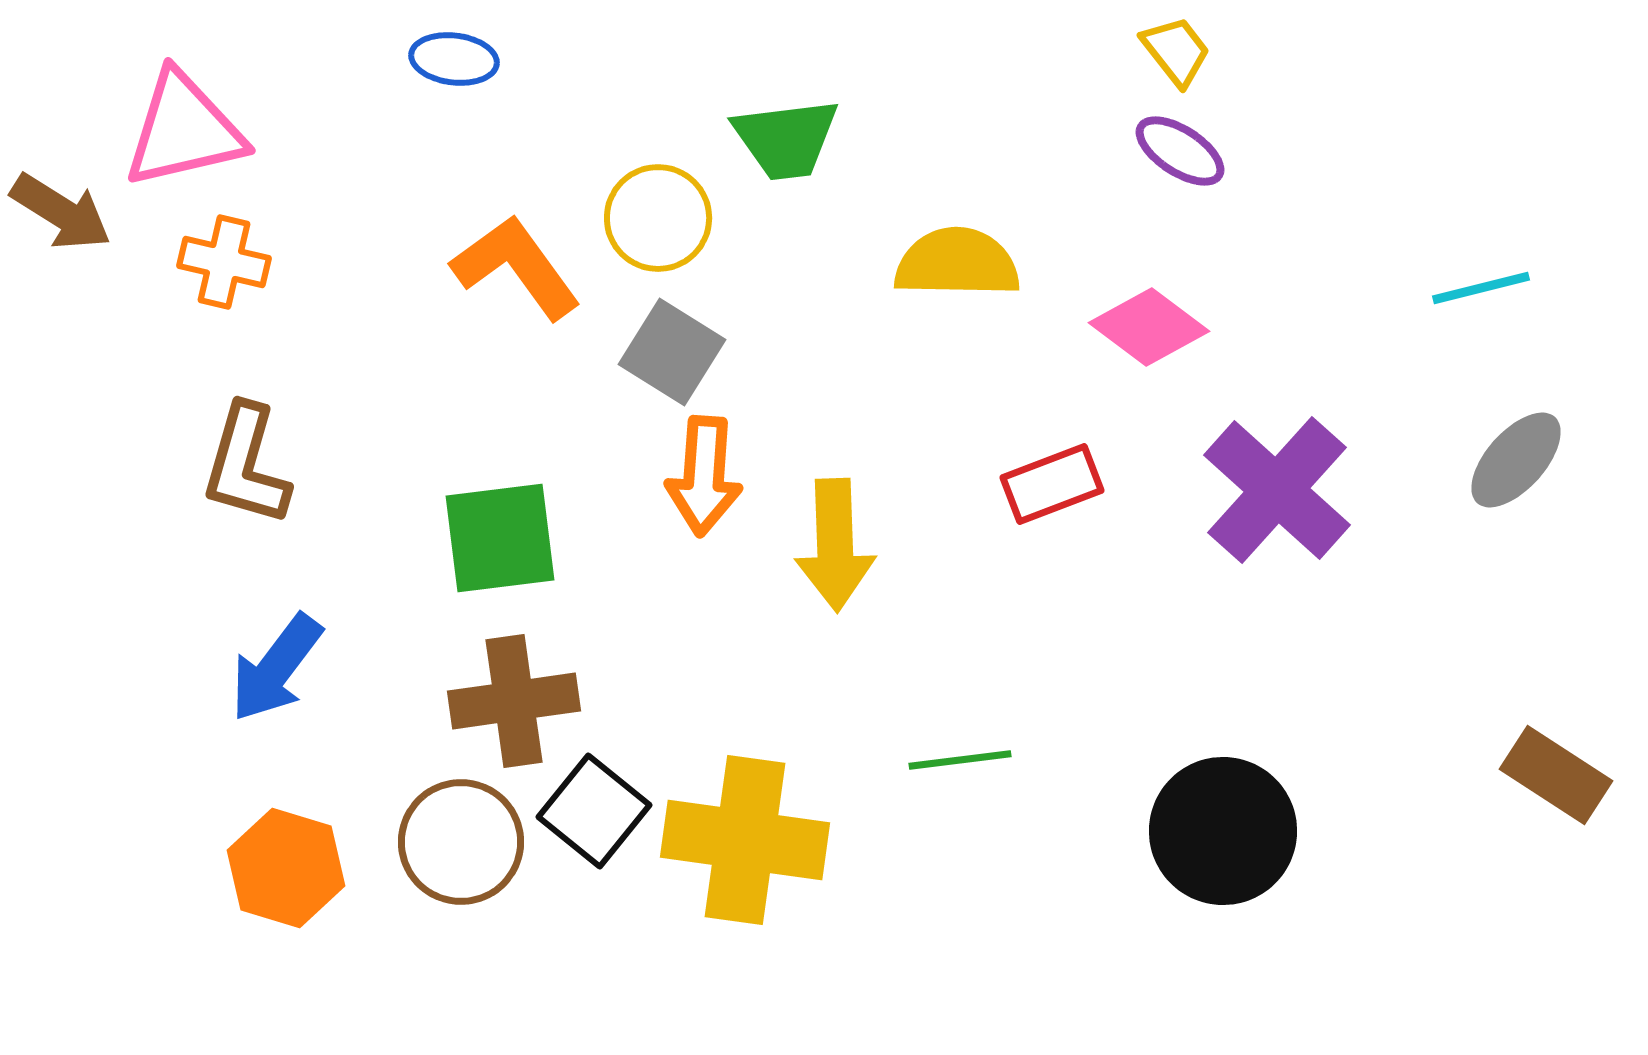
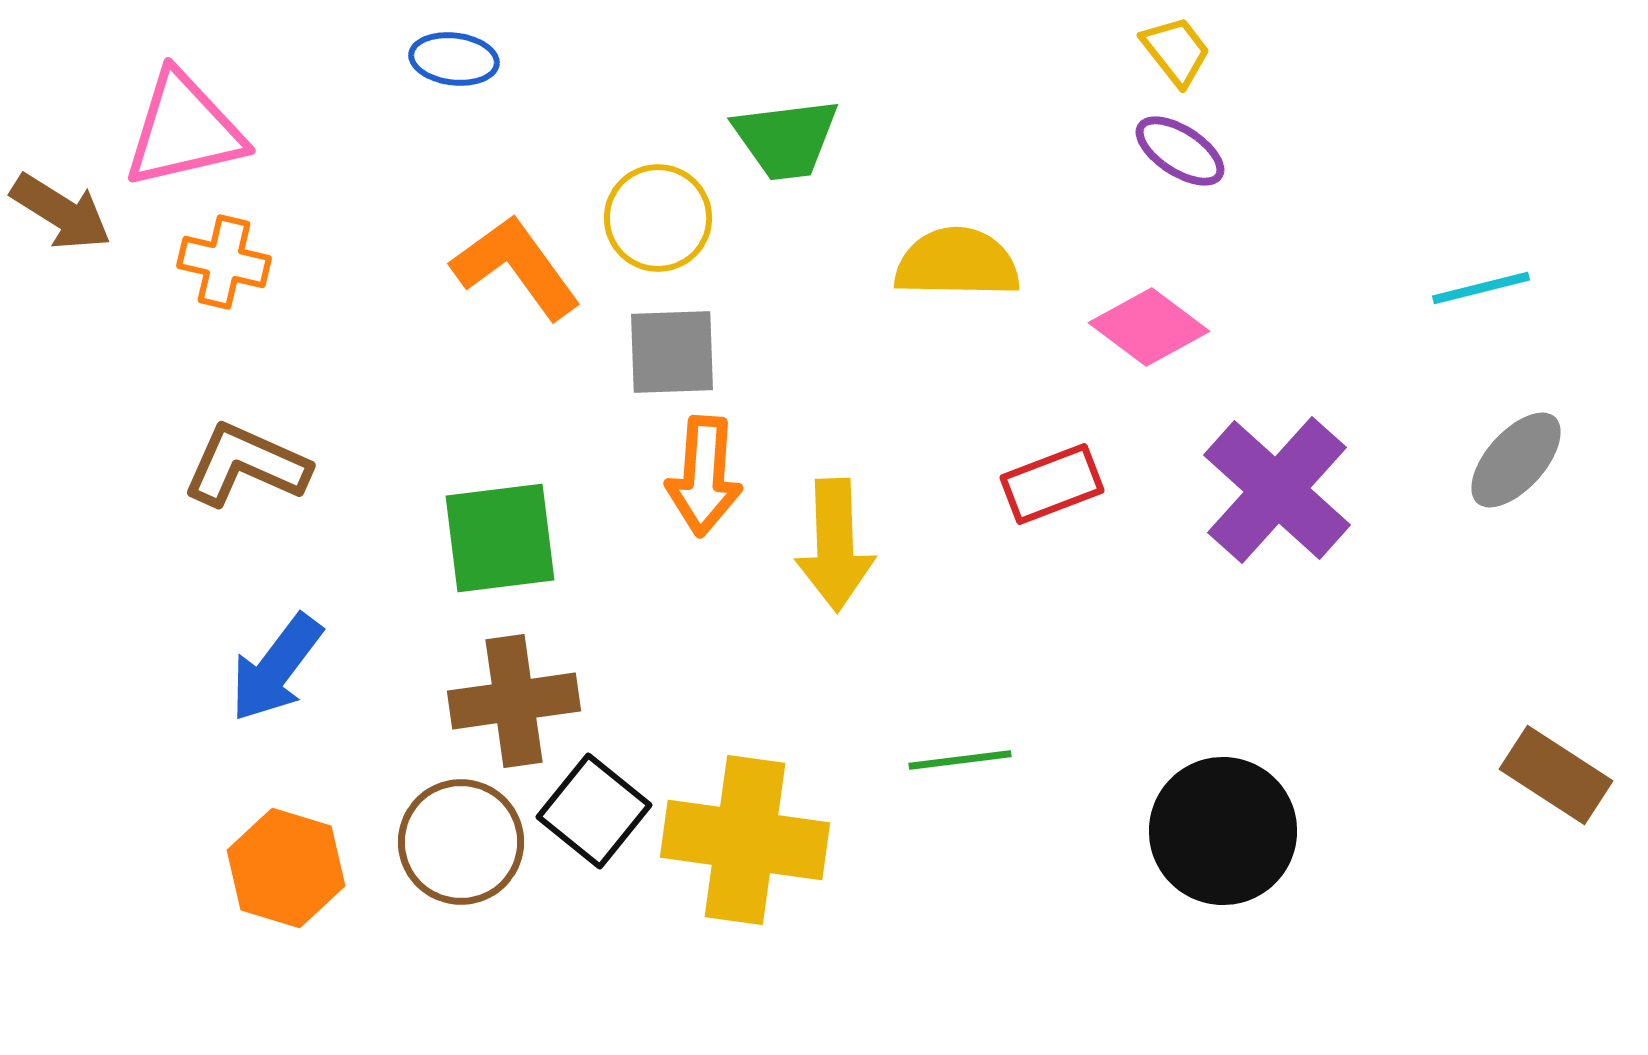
gray square: rotated 34 degrees counterclockwise
brown L-shape: rotated 98 degrees clockwise
